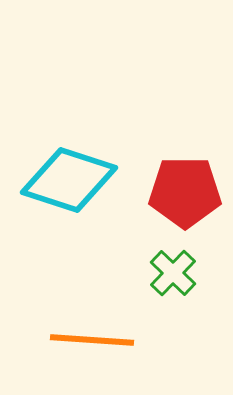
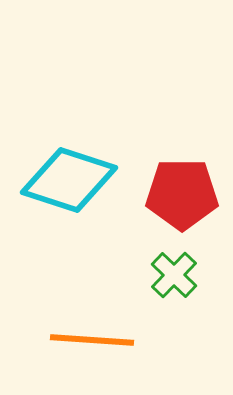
red pentagon: moved 3 px left, 2 px down
green cross: moved 1 px right, 2 px down
